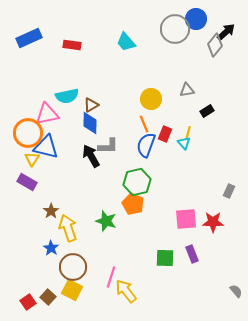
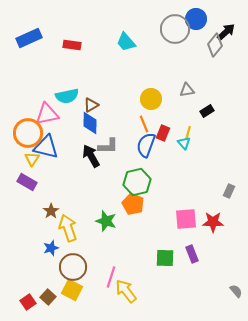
red rectangle at (165, 134): moved 2 px left, 1 px up
blue star at (51, 248): rotated 21 degrees clockwise
